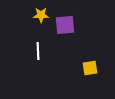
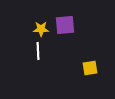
yellow star: moved 14 px down
